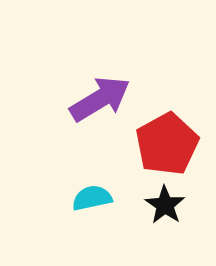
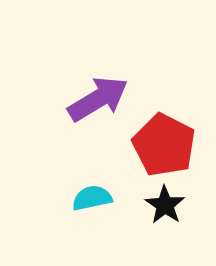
purple arrow: moved 2 px left
red pentagon: moved 3 px left, 1 px down; rotated 16 degrees counterclockwise
